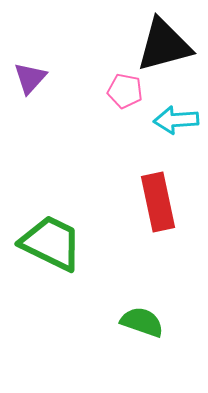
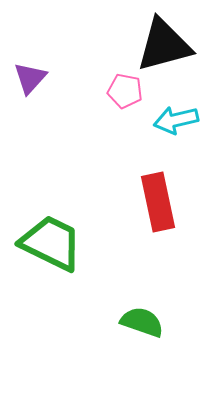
cyan arrow: rotated 9 degrees counterclockwise
